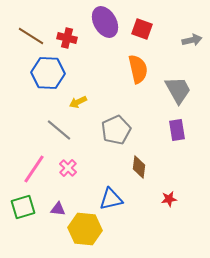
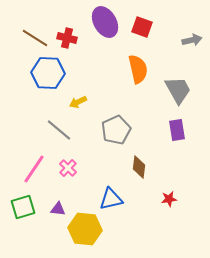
red square: moved 2 px up
brown line: moved 4 px right, 2 px down
